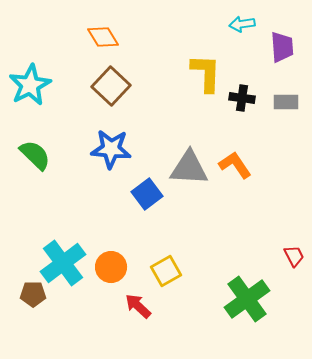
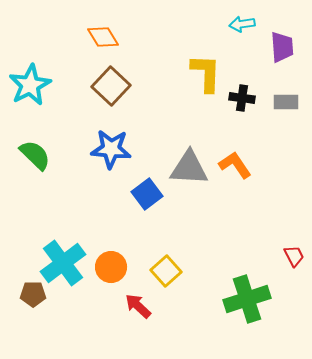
yellow square: rotated 12 degrees counterclockwise
green cross: rotated 18 degrees clockwise
